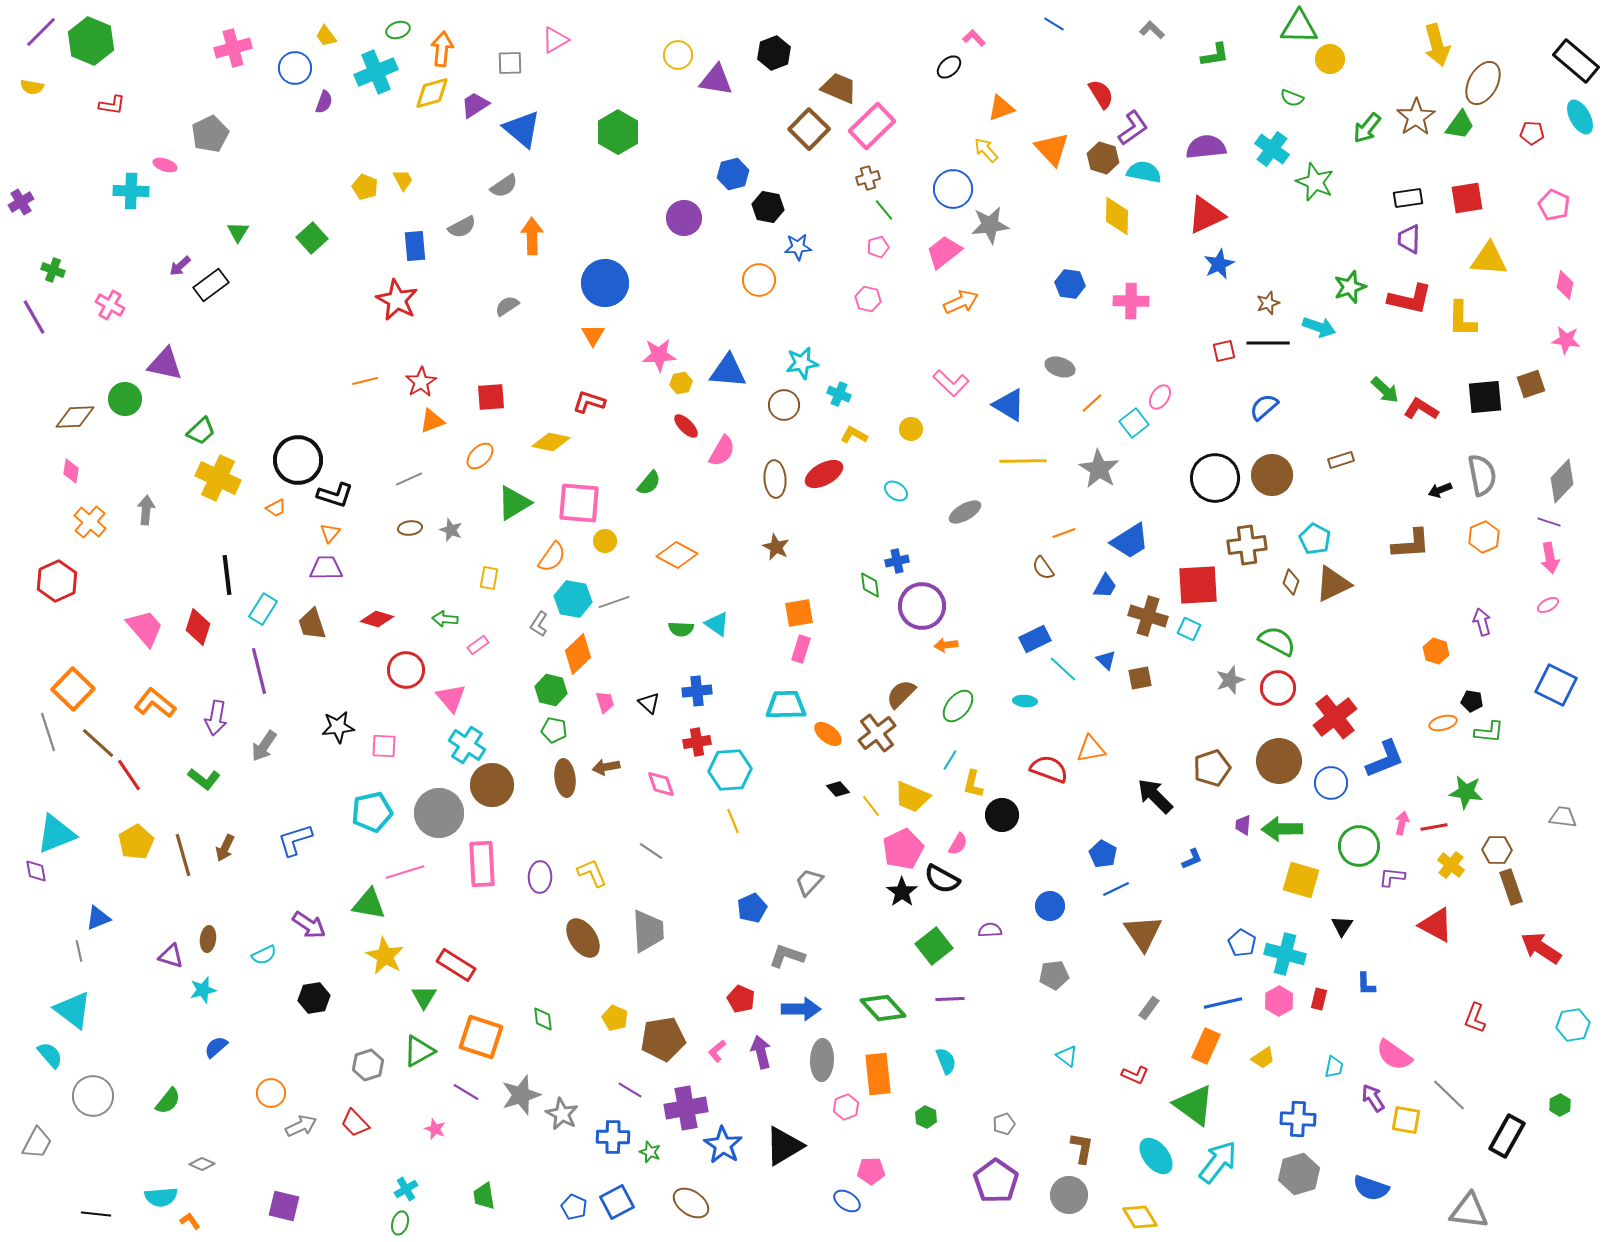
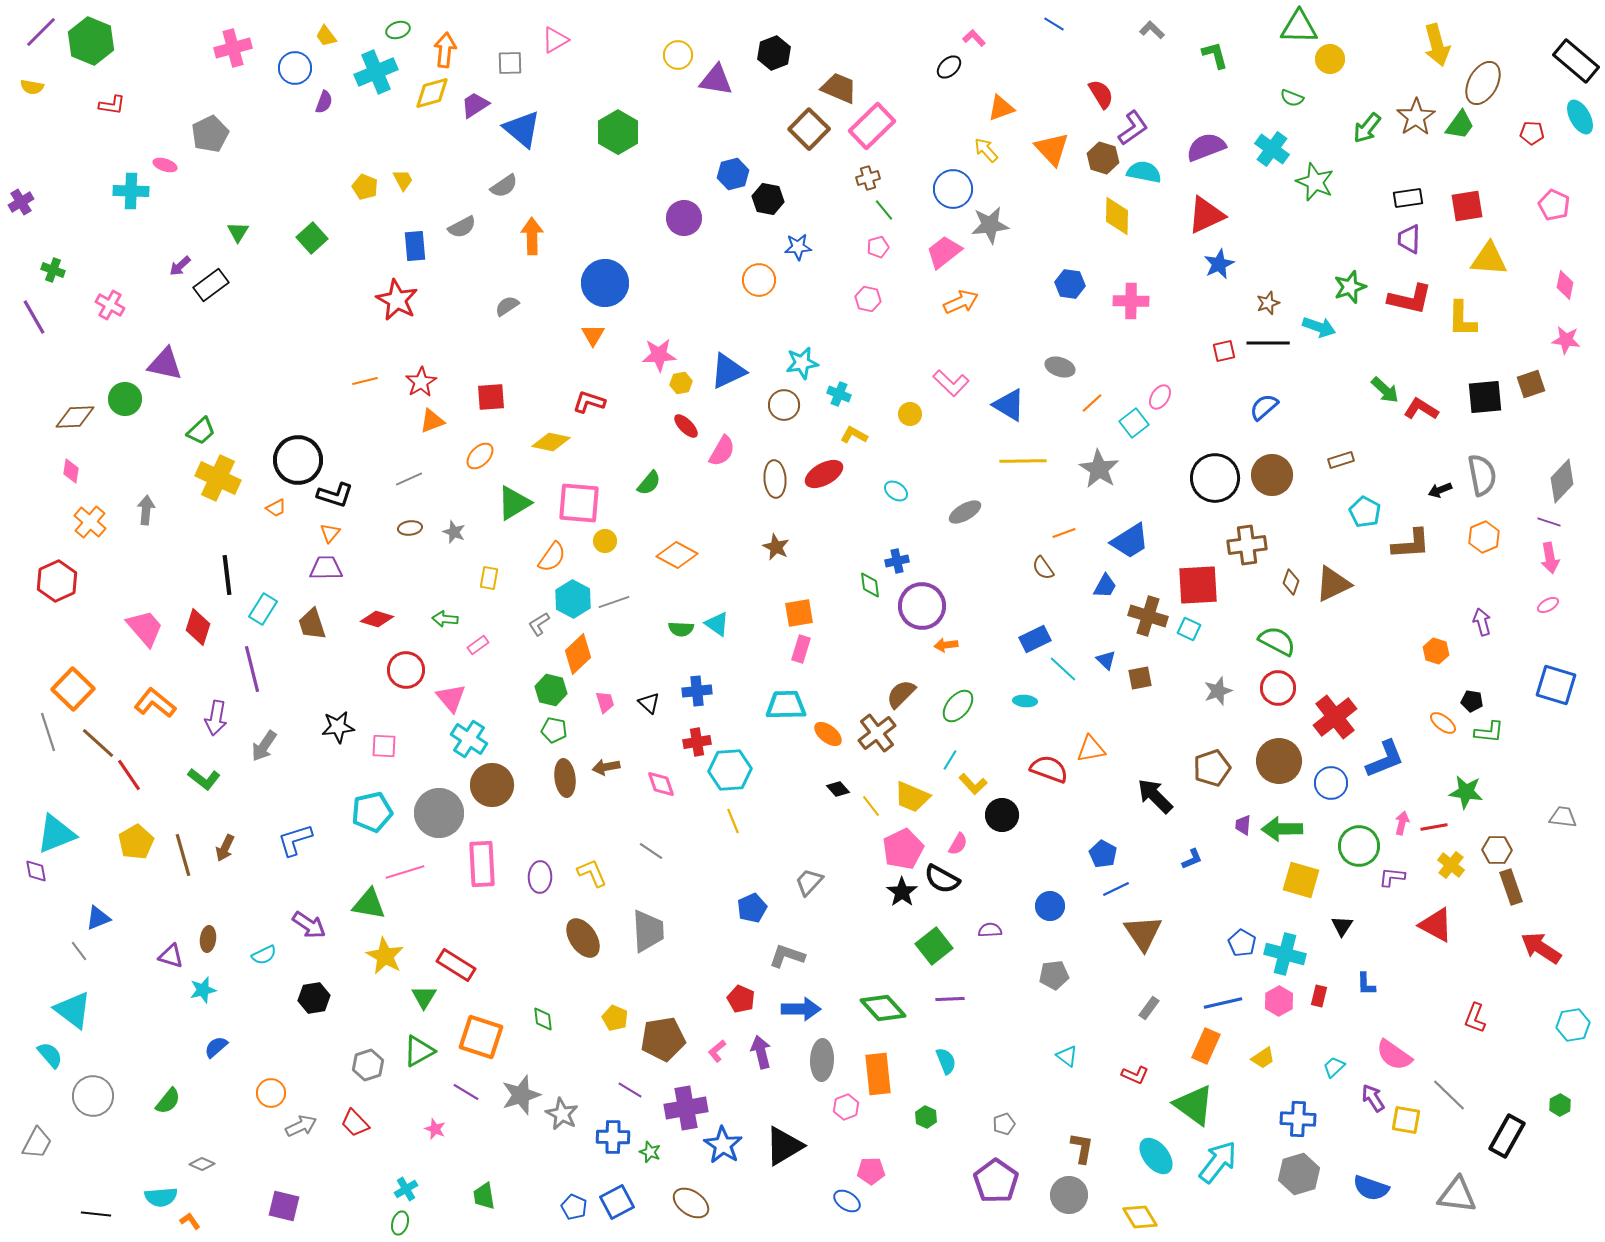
orange arrow at (442, 49): moved 3 px right, 1 px down
green L-shape at (1215, 55): rotated 96 degrees counterclockwise
purple semicircle at (1206, 147): rotated 15 degrees counterclockwise
red square at (1467, 198): moved 8 px down
black hexagon at (768, 207): moved 8 px up
blue triangle at (728, 371): rotated 30 degrees counterclockwise
yellow circle at (911, 429): moved 1 px left, 15 px up
gray star at (451, 530): moved 3 px right, 2 px down
cyan pentagon at (1315, 539): moved 50 px right, 27 px up
cyan hexagon at (573, 599): rotated 18 degrees clockwise
gray L-shape at (539, 624): rotated 25 degrees clockwise
purple line at (259, 671): moved 7 px left, 2 px up
gray star at (1230, 680): moved 12 px left, 11 px down
blue square at (1556, 685): rotated 9 degrees counterclockwise
orange ellipse at (1443, 723): rotated 52 degrees clockwise
cyan cross at (467, 745): moved 2 px right, 6 px up
yellow L-shape at (973, 784): rotated 56 degrees counterclockwise
gray line at (79, 951): rotated 25 degrees counterclockwise
red rectangle at (1319, 999): moved 3 px up
cyan trapezoid at (1334, 1067): rotated 145 degrees counterclockwise
gray triangle at (1469, 1211): moved 12 px left, 16 px up
